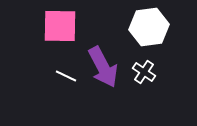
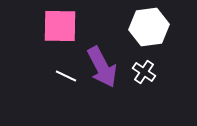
purple arrow: moved 1 px left
